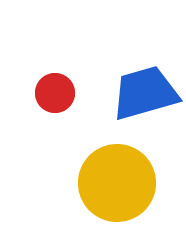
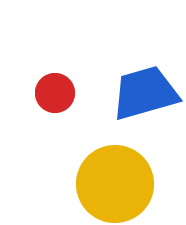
yellow circle: moved 2 px left, 1 px down
